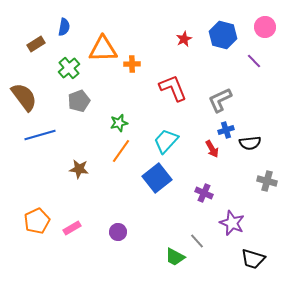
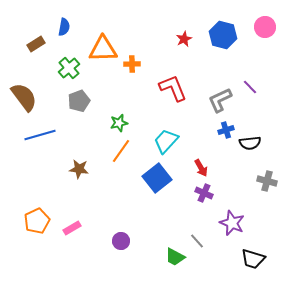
purple line: moved 4 px left, 26 px down
red arrow: moved 11 px left, 19 px down
purple circle: moved 3 px right, 9 px down
